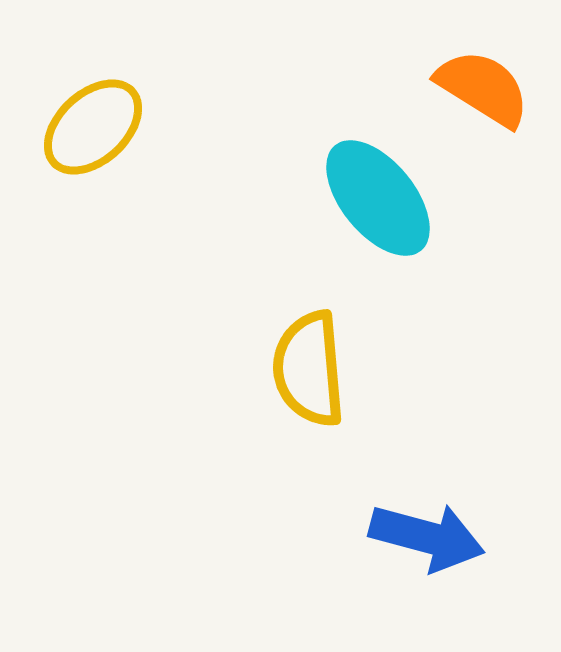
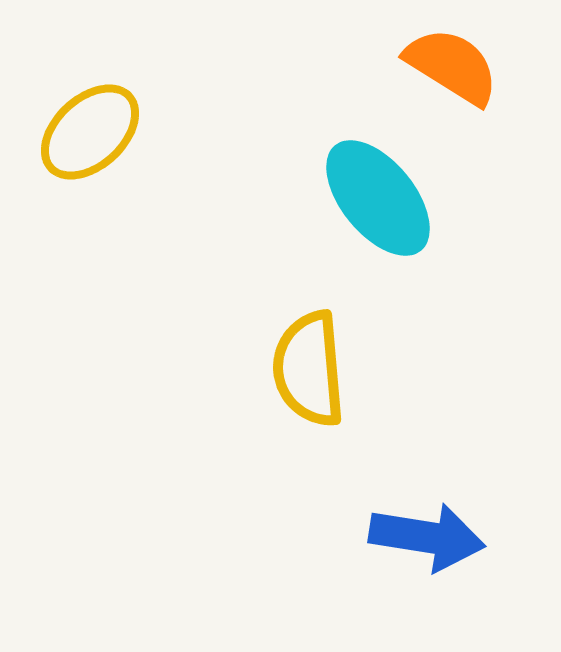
orange semicircle: moved 31 px left, 22 px up
yellow ellipse: moved 3 px left, 5 px down
blue arrow: rotated 6 degrees counterclockwise
